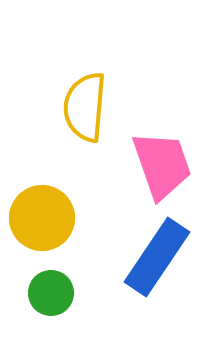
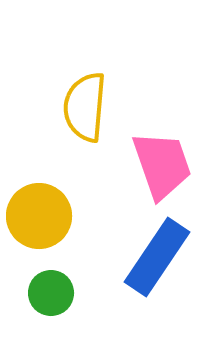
yellow circle: moved 3 px left, 2 px up
